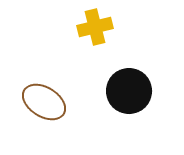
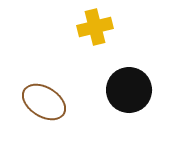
black circle: moved 1 px up
